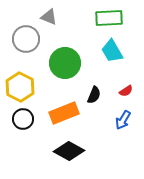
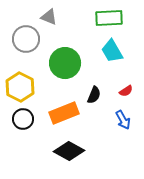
blue arrow: rotated 60 degrees counterclockwise
